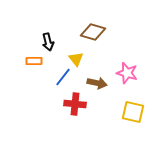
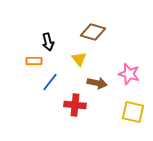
yellow triangle: moved 3 px right
pink star: moved 2 px right, 1 px down
blue line: moved 13 px left, 5 px down
red cross: moved 1 px down
